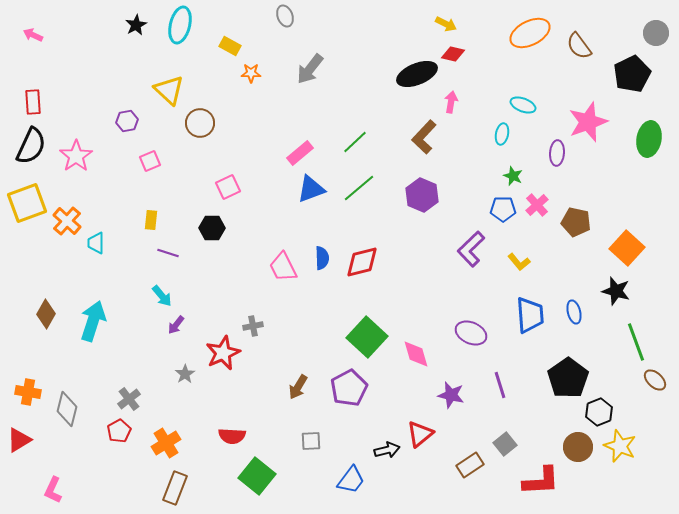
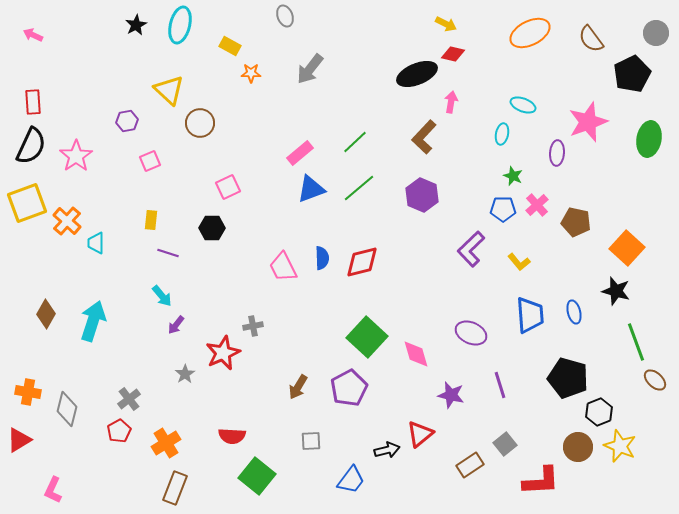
brown semicircle at (579, 46): moved 12 px right, 7 px up
black pentagon at (568, 378): rotated 21 degrees counterclockwise
